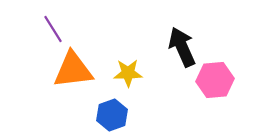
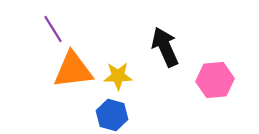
black arrow: moved 17 px left
yellow star: moved 10 px left, 3 px down
blue hexagon: rotated 24 degrees counterclockwise
